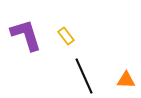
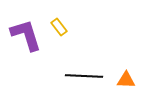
yellow rectangle: moved 7 px left, 9 px up
black line: rotated 63 degrees counterclockwise
